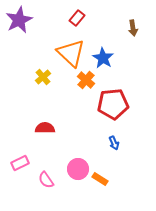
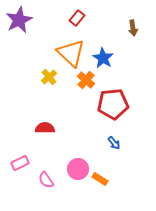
yellow cross: moved 6 px right
blue arrow: rotated 16 degrees counterclockwise
